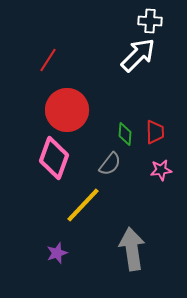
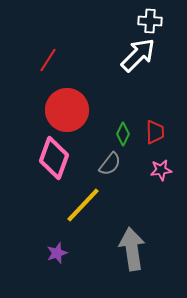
green diamond: moved 2 px left; rotated 20 degrees clockwise
